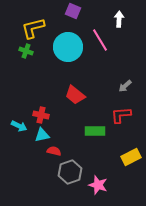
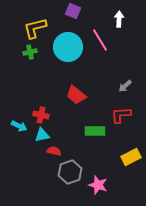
yellow L-shape: moved 2 px right
green cross: moved 4 px right, 1 px down; rotated 32 degrees counterclockwise
red trapezoid: moved 1 px right
